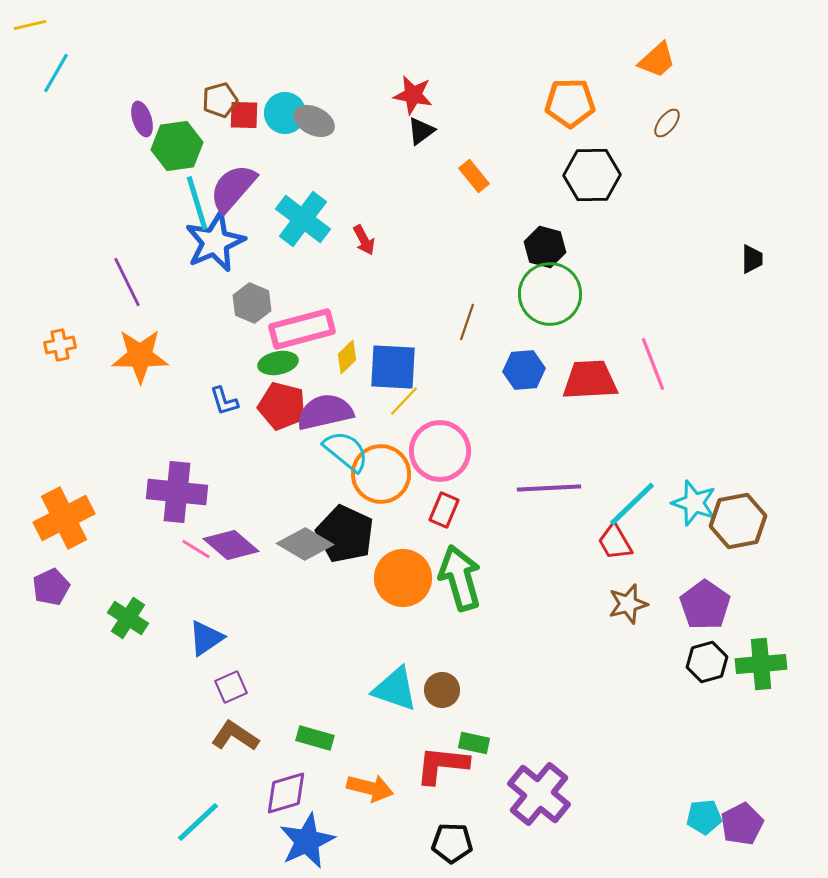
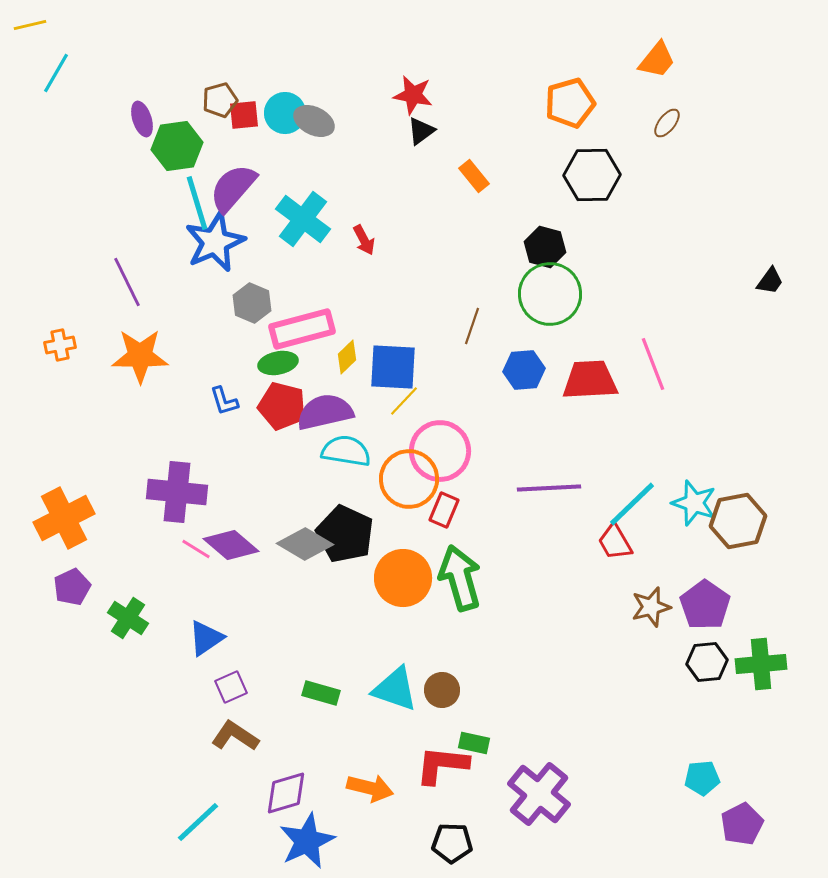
orange trapezoid at (657, 60): rotated 9 degrees counterclockwise
orange pentagon at (570, 103): rotated 15 degrees counterclockwise
red square at (244, 115): rotated 8 degrees counterclockwise
black trapezoid at (752, 259): moved 18 px right, 22 px down; rotated 36 degrees clockwise
brown line at (467, 322): moved 5 px right, 4 px down
cyan semicircle at (346, 451): rotated 30 degrees counterclockwise
orange circle at (381, 474): moved 28 px right, 5 px down
purple pentagon at (51, 587): moved 21 px right
brown star at (628, 604): moved 23 px right, 3 px down
black hexagon at (707, 662): rotated 9 degrees clockwise
green rectangle at (315, 738): moved 6 px right, 45 px up
cyan pentagon at (704, 817): moved 2 px left, 39 px up
